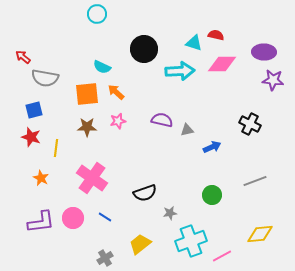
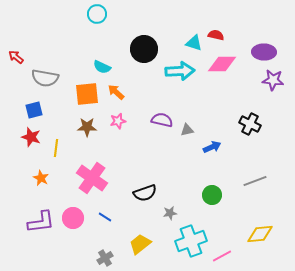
red arrow: moved 7 px left
